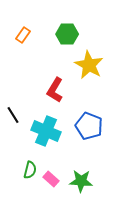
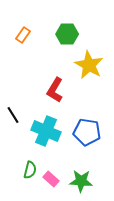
blue pentagon: moved 2 px left, 6 px down; rotated 12 degrees counterclockwise
